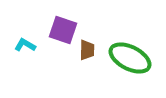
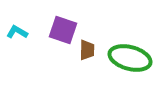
cyan L-shape: moved 8 px left, 13 px up
green ellipse: rotated 12 degrees counterclockwise
